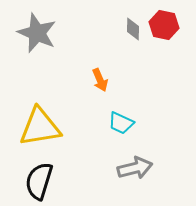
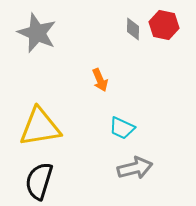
cyan trapezoid: moved 1 px right, 5 px down
